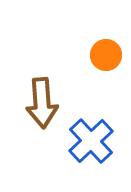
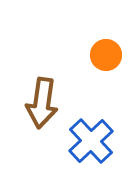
brown arrow: rotated 12 degrees clockwise
